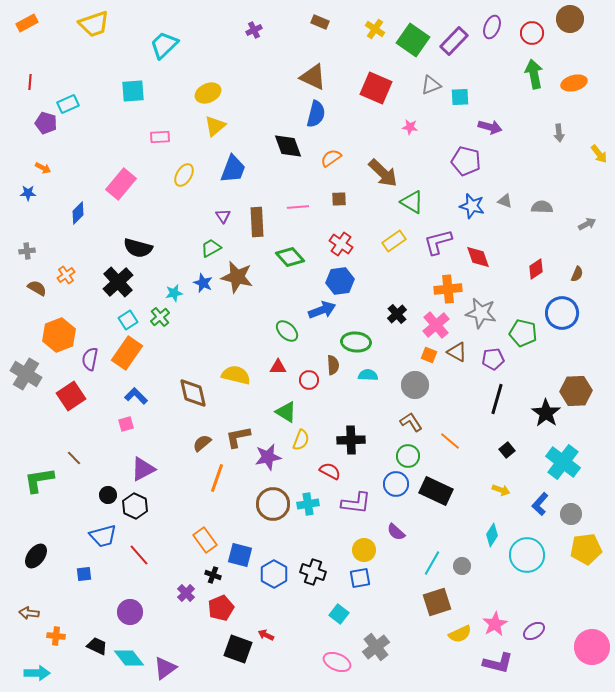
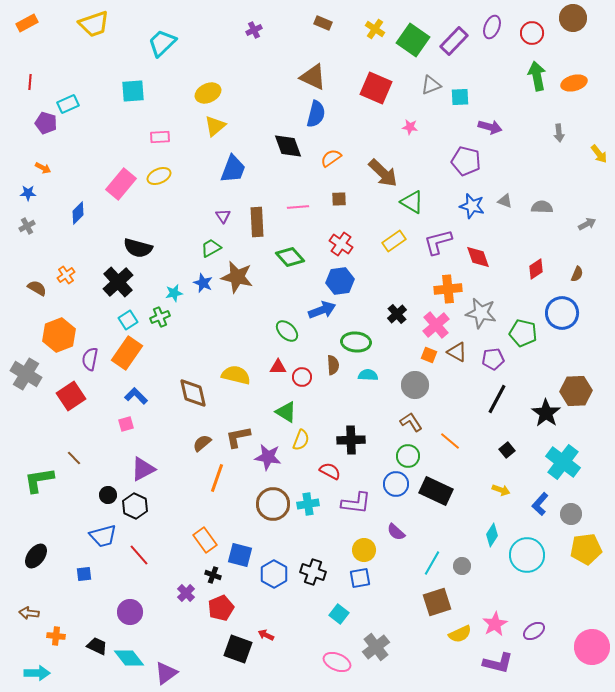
brown circle at (570, 19): moved 3 px right, 1 px up
brown rectangle at (320, 22): moved 3 px right, 1 px down
cyan trapezoid at (164, 45): moved 2 px left, 2 px up
green arrow at (534, 74): moved 3 px right, 2 px down
yellow ellipse at (184, 175): moved 25 px left, 1 px down; rotated 35 degrees clockwise
gray cross at (27, 251): moved 25 px up; rotated 21 degrees counterclockwise
green cross at (160, 317): rotated 18 degrees clockwise
red circle at (309, 380): moved 7 px left, 3 px up
black line at (497, 399): rotated 12 degrees clockwise
purple star at (268, 457): rotated 20 degrees clockwise
purple triangle at (165, 668): moved 1 px right, 5 px down
